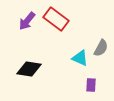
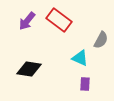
red rectangle: moved 3 px right, 1 px down
gray semicircle: moved 8 px up
purple rectangle: moved 6 px left, 1 px up
